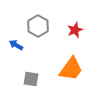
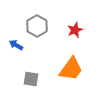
gray hexagon: moved 1 px left
